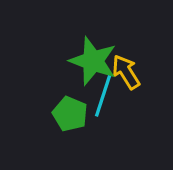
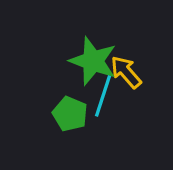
yellow arrow: rotated 9 degrees counterclockwise
